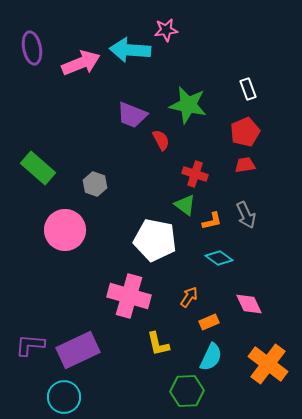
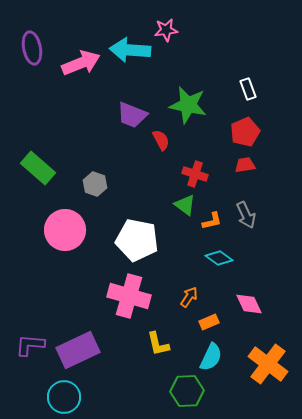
white pentagon: moved 18 px left
